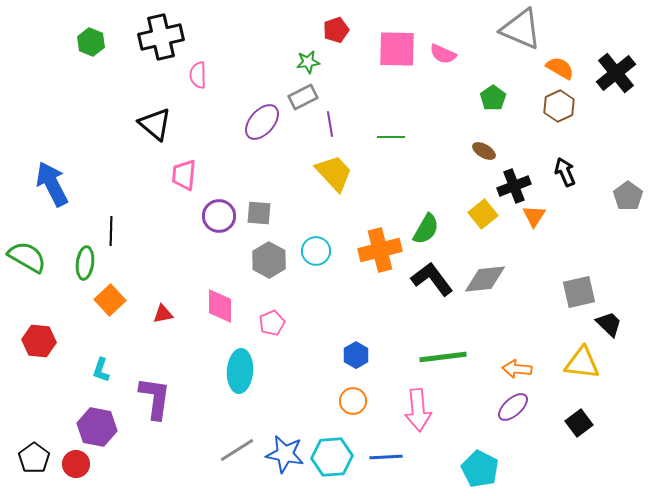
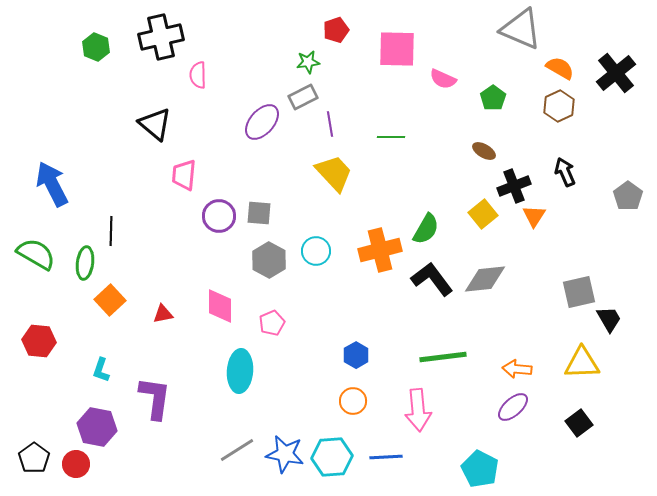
green hexagon at (91, 42): moved 5 px right, 5 px down
pink semicircle at (443, 54): moved 25 px down
green semicircle at (27, 257): moved 9 px right, 3 px up
black trapezoid at (609, 324): moved 5 px up; rotated 16 degrees clockwise
yellow triangle at (582, 363): rotated 9 degrees counterclockwise
